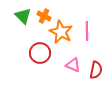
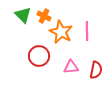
green triangle: moved 1 px up
red circle: moved 1 px left, 3 px down
pink triangle: moved 2 px left, 2 px down; rotated 28 degrees counterclockwise
